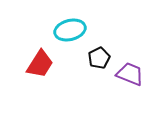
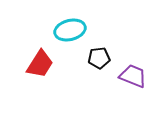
black pentagon: rotated 20 degrees clockwise
purple trapezoid: moved 3 px right, 2 px down
